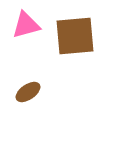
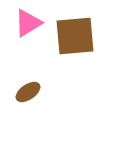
pink triangle: moved 2 px right, 2 px up; rotated 16 degrees counterclockwise
